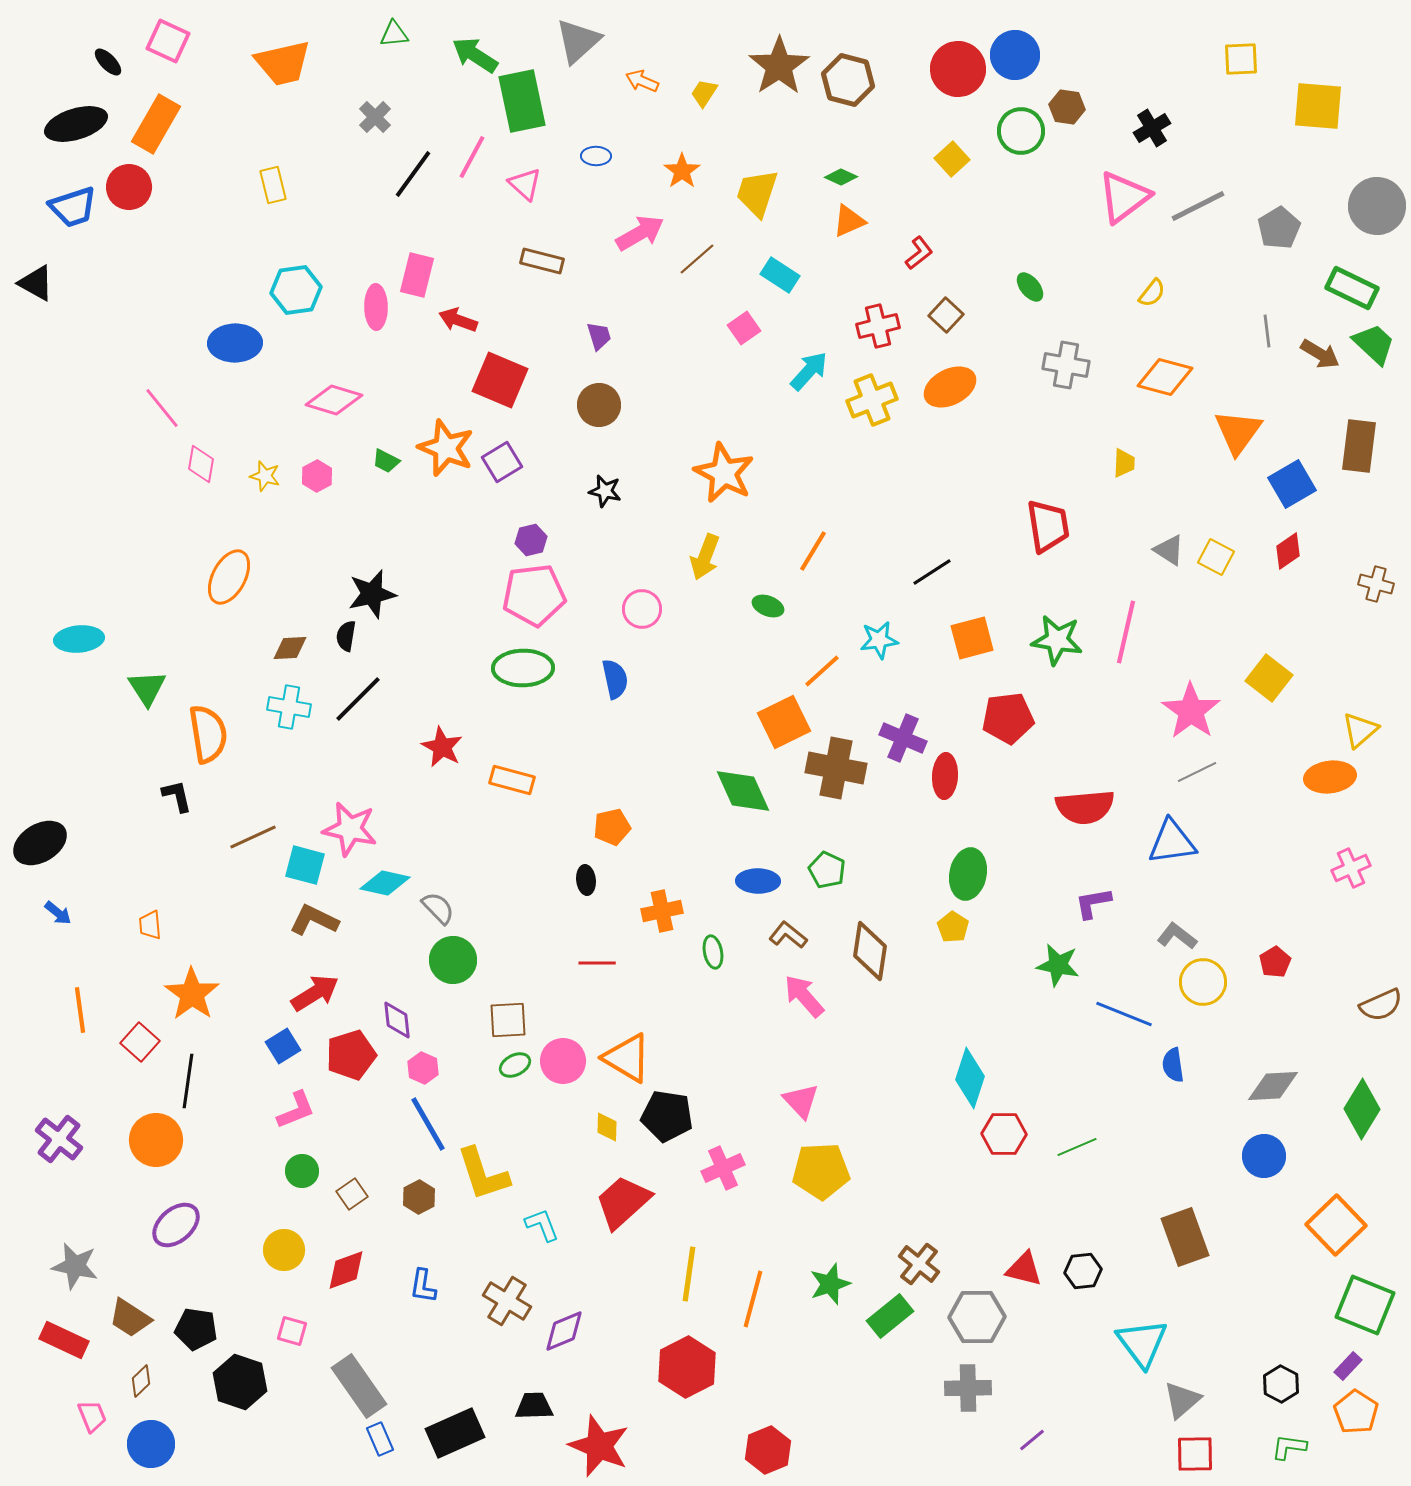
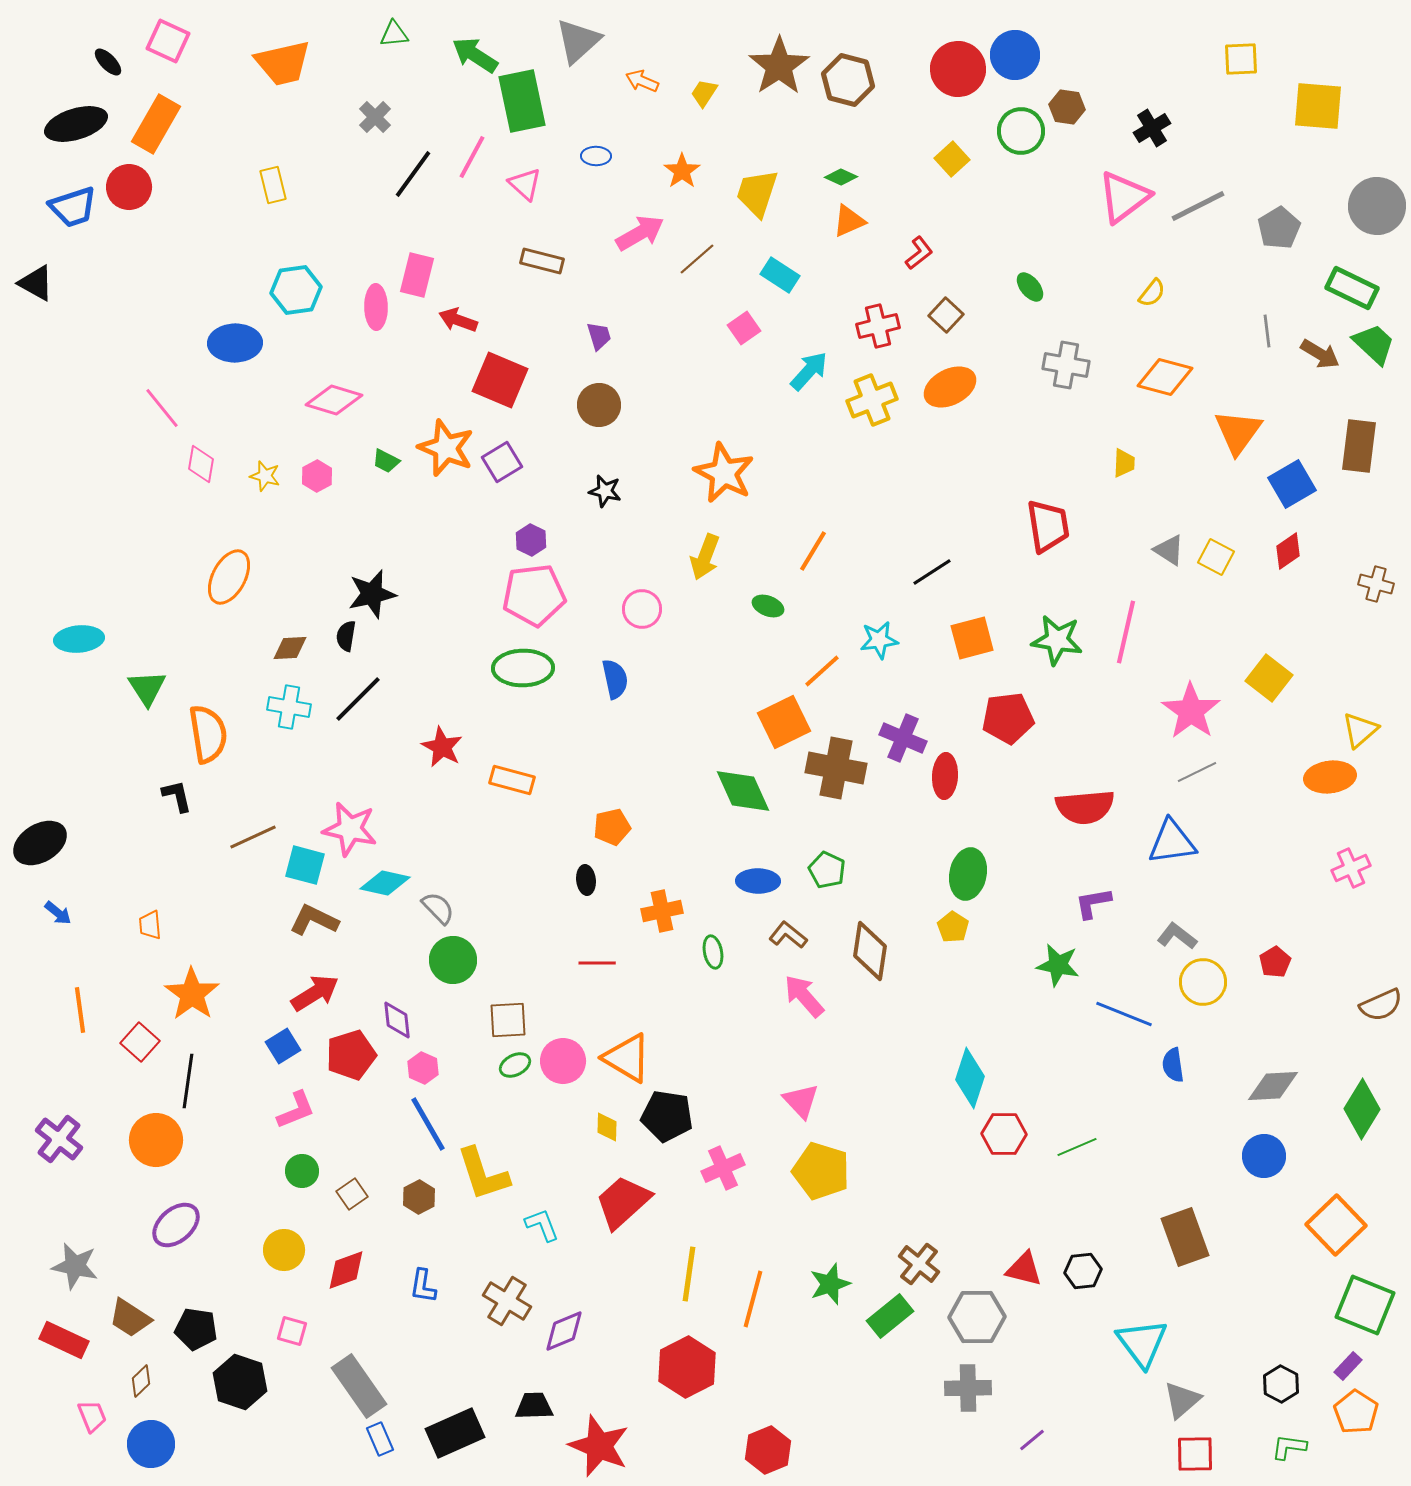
purple hexagon at (531, 540): rotated 20 degrees counterclockwise
yellow pentagon at (821, 1171): rotated 20 degrees clockwise
